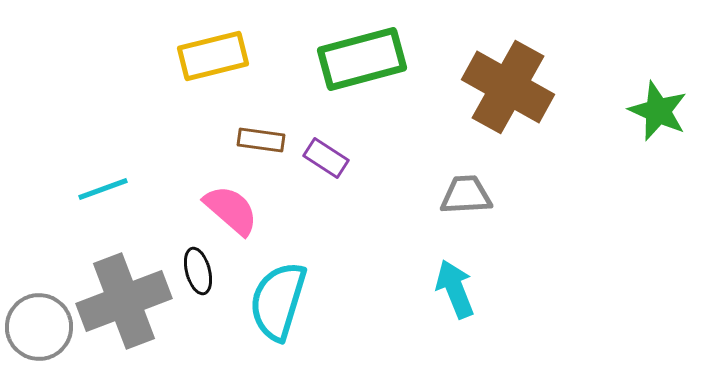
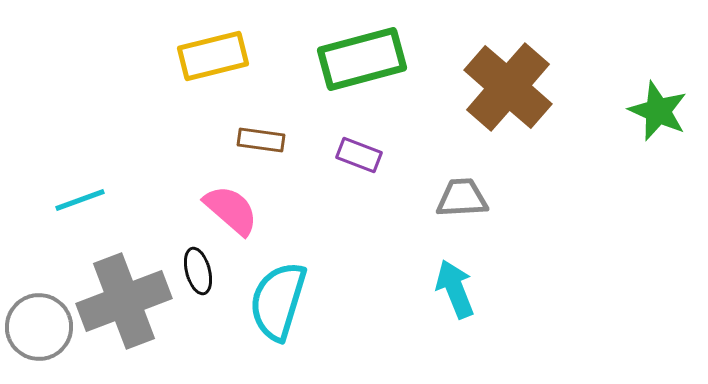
brown cross: rotated 12 degrees clockwise
purple rectangle: moved 33 px right, 3 px up; rotated 12 degrees counterclockwise
cyan line: moved 23 px left, 11 px down
gray trapezoid: moved 4 px left, 3 px down
